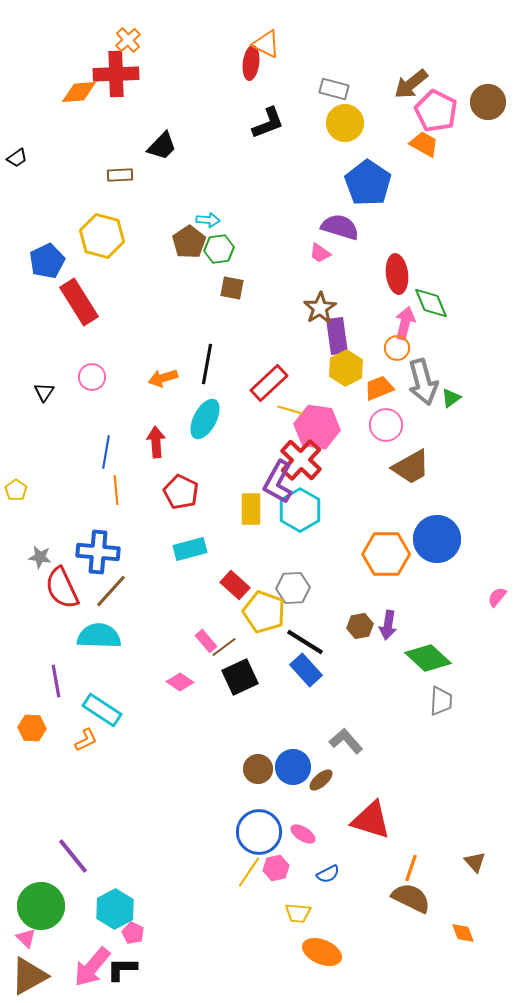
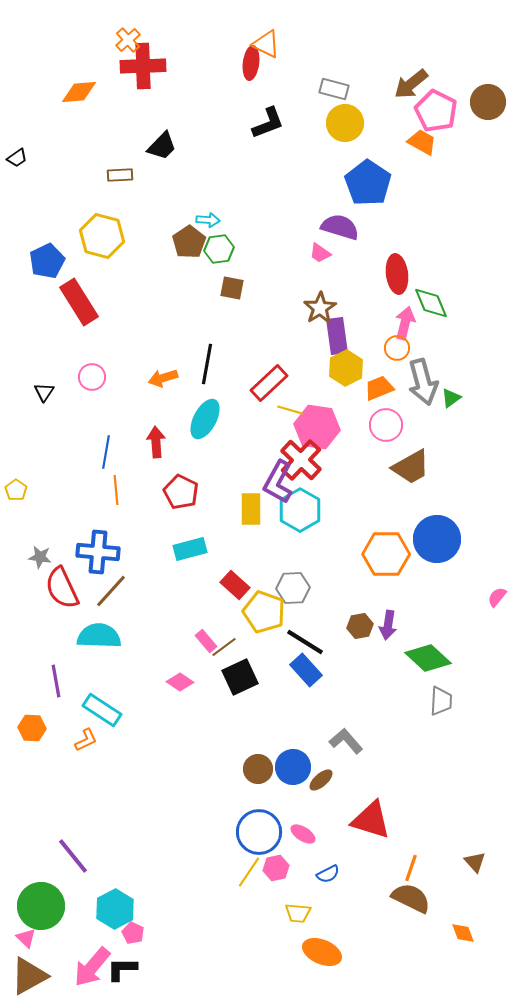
red cross at (116, 74): moved 27 px right, 8 px up
orange trapezoid at (424, 144): moved 2 px left, 2 px up
